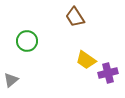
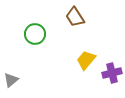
green circle: moved 8 px right, 7 px up
yellow trapezoid: rotated 95 degrees clockwise
purple cross: moved 4 px right
